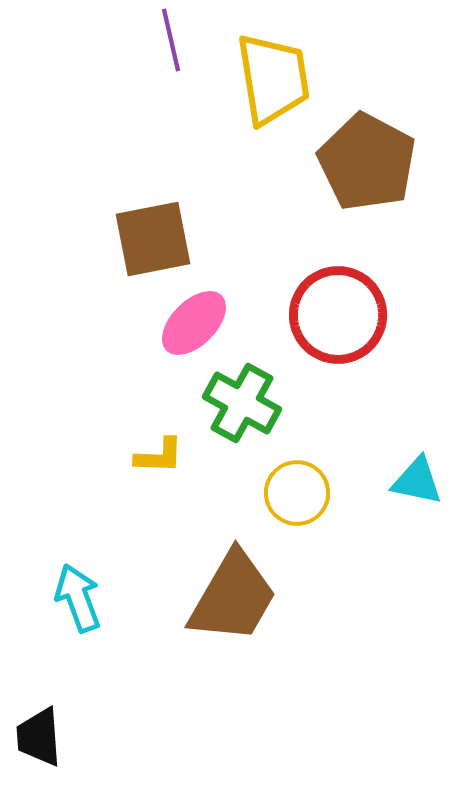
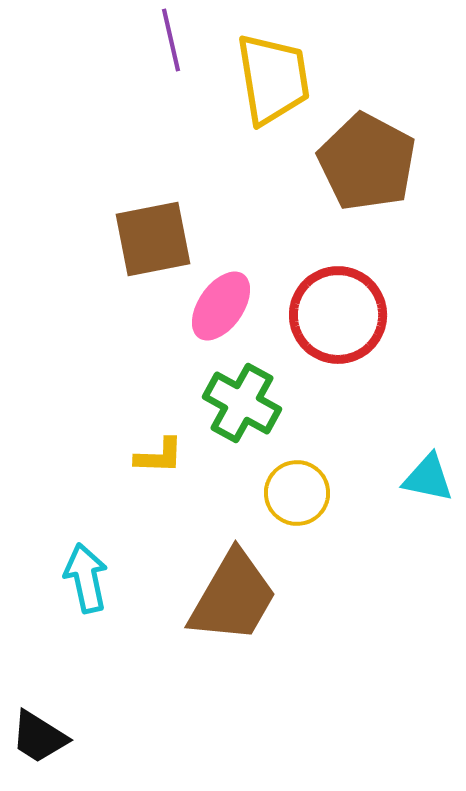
pink ellipse: moved 27 px right, 17 px up; rotated 10 degrees counterclockwise
cyan triangle: moved 11 px right, 3 px up
cyan arrow: moved 8 px right, 20 px up; rotated 8 degrees clockwise
black trapezoid: rotated 54 degrees counterclockwise
